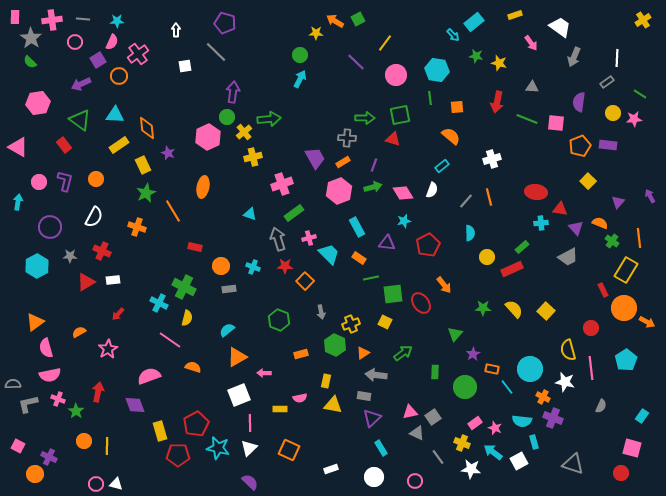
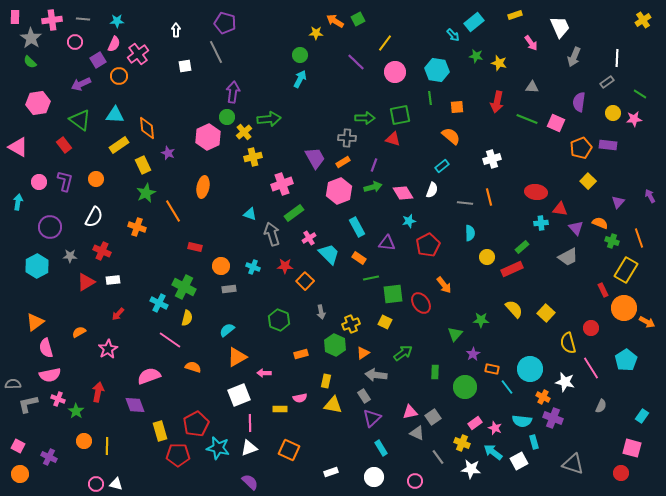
white trapezoid at (560, 27): rotated 30 degrees clockwise
pink semicircle at (112, 42): moved 2 px right, 2 px down
gray line at (216, 52): rotated 20 degrees clockwise
pink circle at (396, 75): moved 1 px left, 3 px up
pink square at (556, 123): rotated 18 degrees clockwise
orange pentagon at (580, 146): moved 1 px right, 2 px down
gray line at (466, 201): moved 1 px left, 2 px down; rotated 56 degrees clockwise
cyan star at (404, 221): moved 5 px right
pink cross at (309, 238): rotated 16 degrees counterclockwise
orange line at (639, 238): rotated 12 degrees counterclockwise
gray arrow at (278, 239): moved 6 px left, 5 px up
green cross at (612, 241): rotated 16 degrees counterclockwise
green star at (483, 308): moved 2 px left, 12 px down
yellow square at (546, 311): moved 2 px down
yellow semicircle at (568, 350): moved 7 px up
pink line at (591, 368): rotated 25 degrees counterclockwise
gray rectangle at (364, 396): rotated 48 degrees clockwise
white triangle at (249, 448): rotated 24 degrees clockwise
white rectangle at (331, 469): moved 3 px down
orange circle at (35, 474): moved 15 px left
